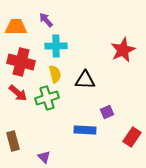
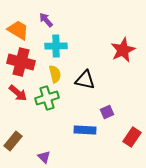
orange trapezoid: moved 2 px right, 3 px down; rotated 30 degrees clockwise
black triangle: rotated 10 degrees clockwise
brown rectangle: rotated 54 degrees clockwise
